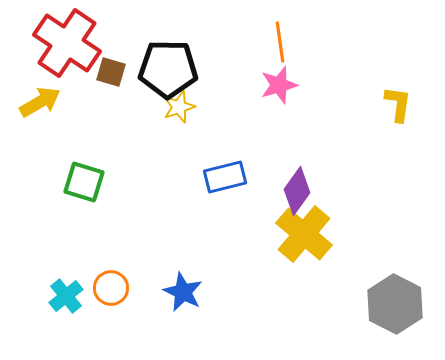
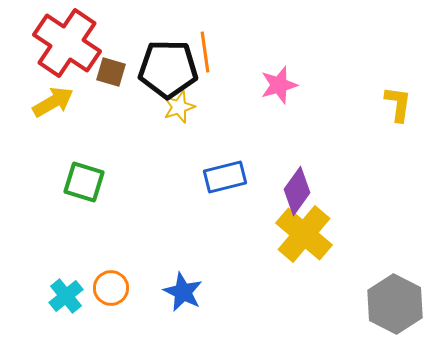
orange line: moved 75 px left, 10 px down
yellow arrow: moved 13 px right
